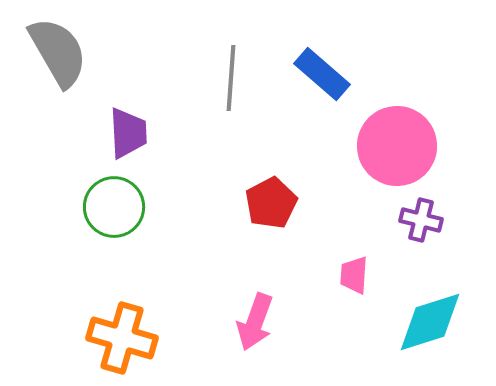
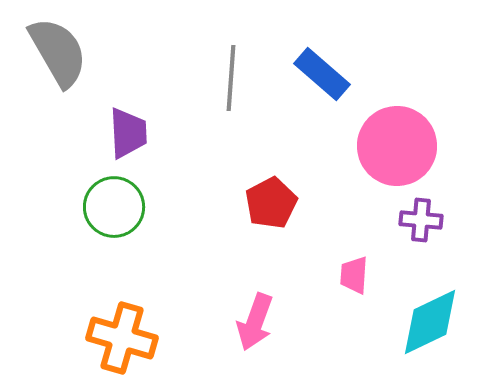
purple cross: rotated 9 degrees counterclockwise
cyan diamond: rotated 8 degrees counterclockwise
